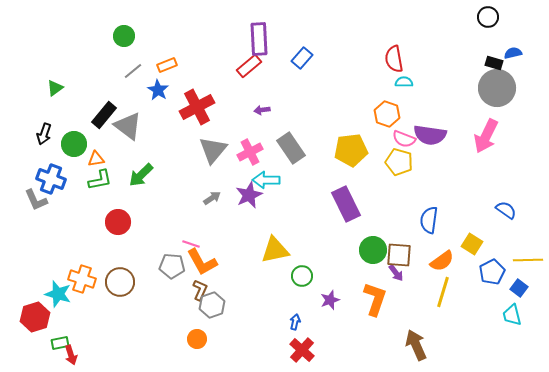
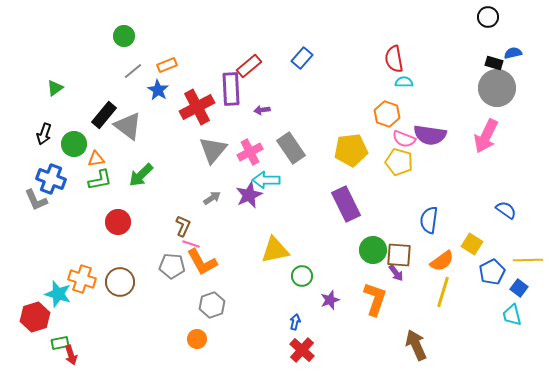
purple rectangle at (259, 39): moved 28 px left, 50 px down
brown L-shape at (200, 290): moved 17 px left, 64 px up
